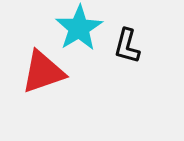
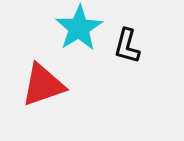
red triangle: moved 13 px down
